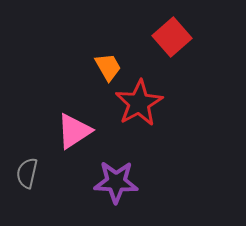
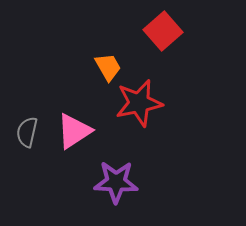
red square: moved 9 px left, 6 px up
red star: rotated 18 degrees clockwise
gray semicircle: moved 41 px up
